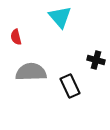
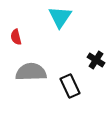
cyan triangle: rotated 15 degrees clockwise
black cross: rotated 18 degrees clockwise
